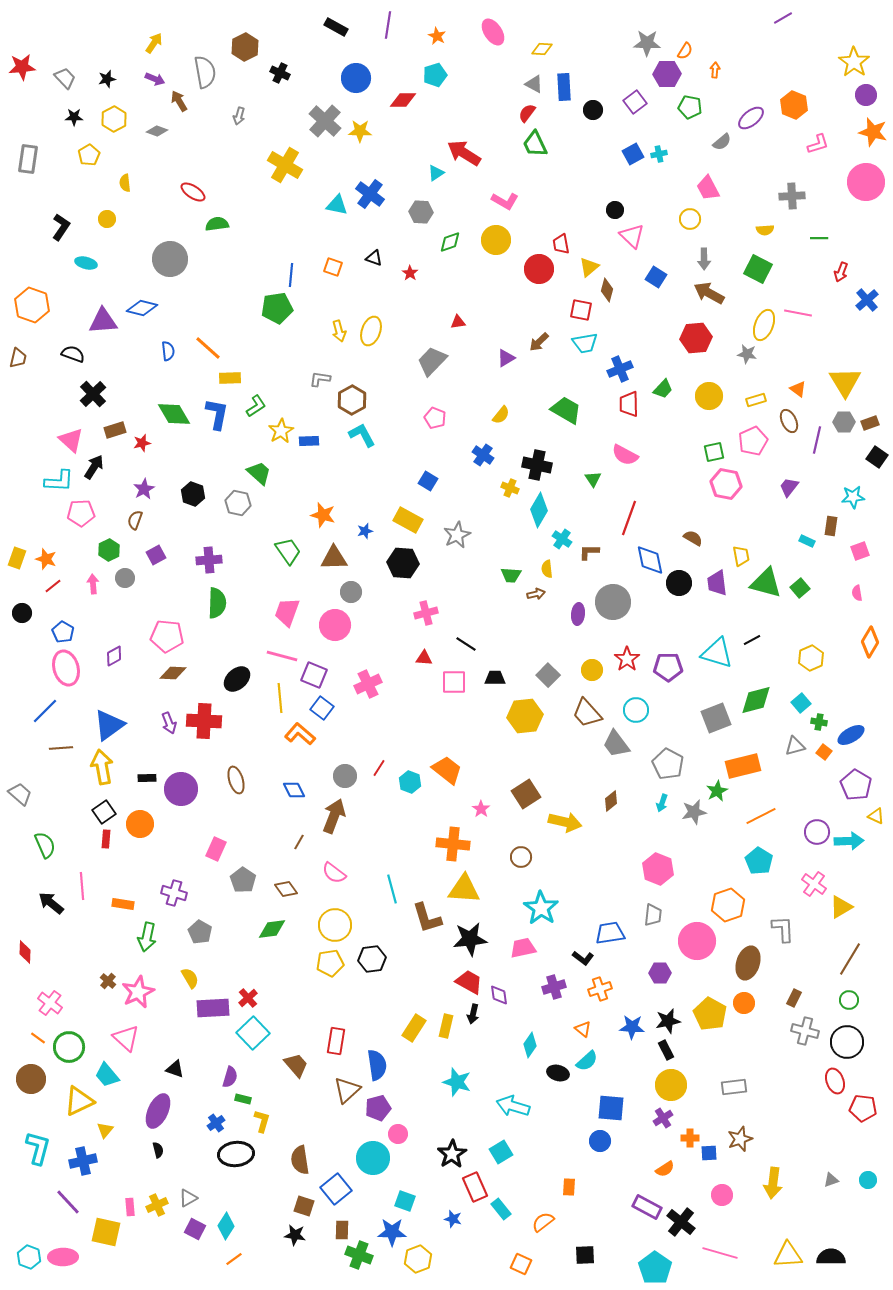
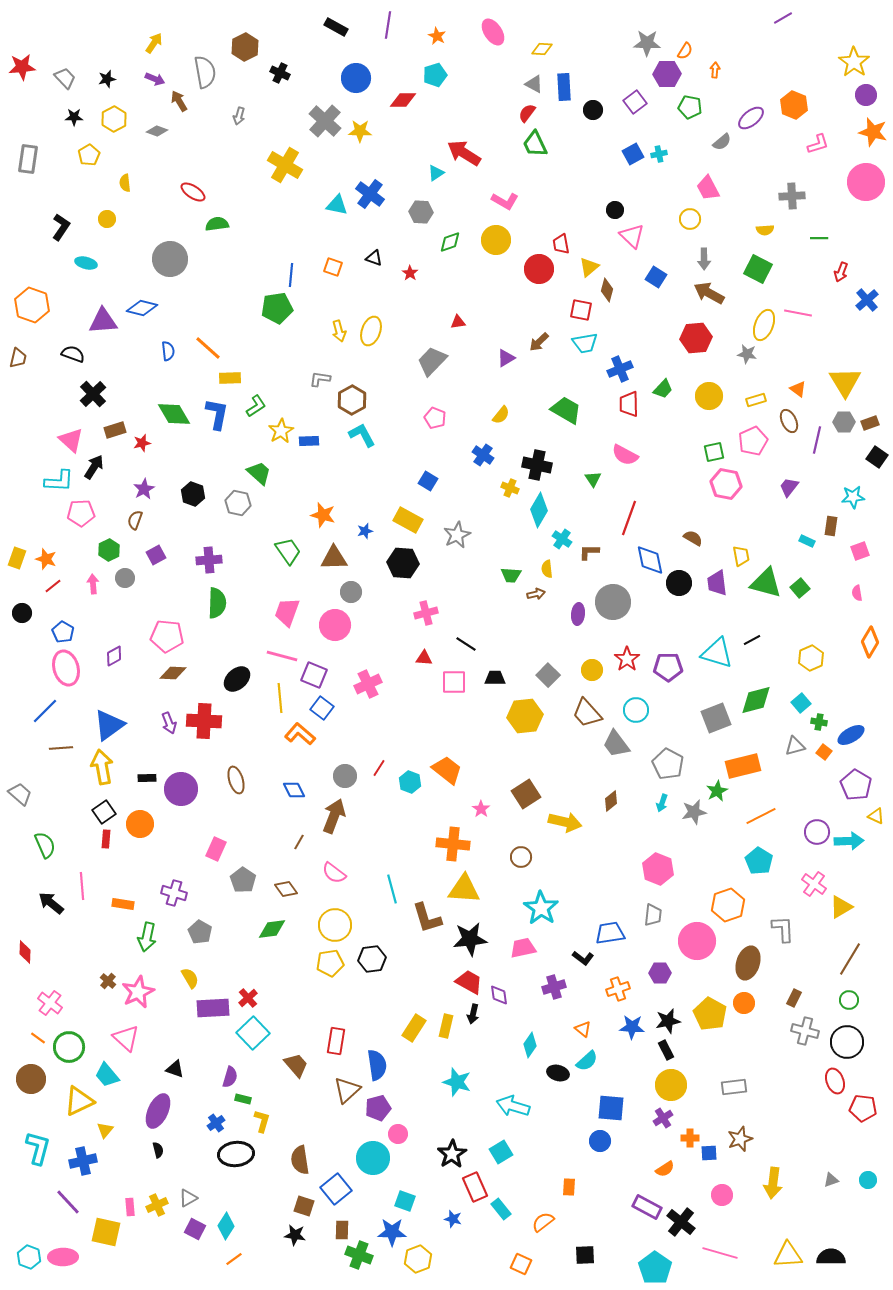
orange cross at (600, 989): moved 18 px right
